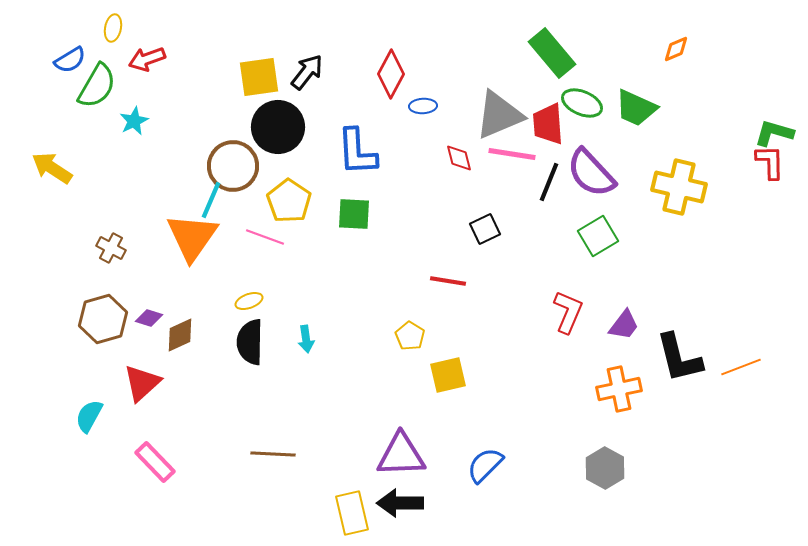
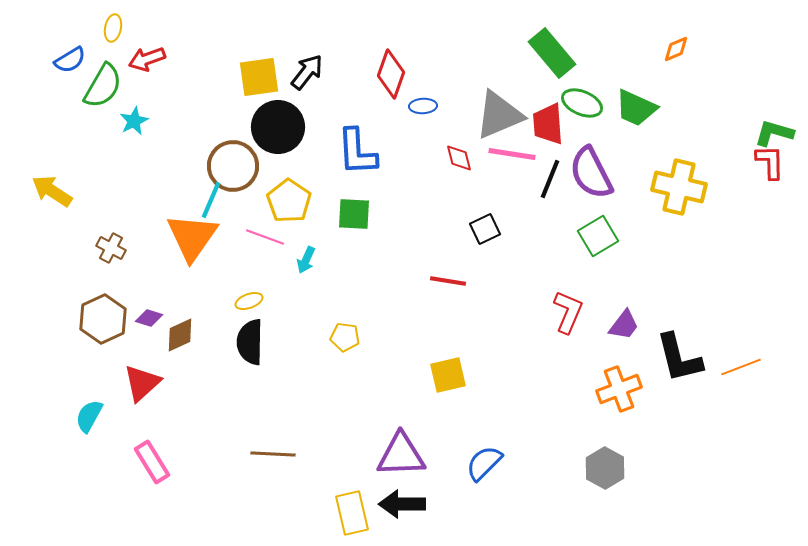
red diamond at (391, 74): rotated 9 degrees counterclockwise
green semicircle at (97, 86): moved 6 px right
yellow arrow at (52, 168): moved 23 px down
purple semicircle at (591, 173): rotated 16 degrees clockwise
black line at (549, 182): moved 1 px right, 3 px up
brown hexagon at (103, 319): rotated 9 degrees counterclockwise
yellow pentagon at (410, 336): moved 65 px left, 1 px down; rotated 24 degrees counterclockwise
cyan arrow at (306, 339): moved 79 px up; rotated 32 degrees clockwise
orange cross at (619, 389): rotated 9 degrees counterclockwise
pink rectangle at (155, 462): moved 3 px left; rotated 12 degrees clockwise
blue semicircle at (485, 465): moved 1 px left, 2 px up
black arrow at (400, 503): moved 2 px right, 1 px down
